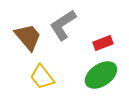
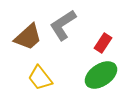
brown trapezoid: rotated 88 degrees clockwise
red rectangle: rotated 36 degrees counterclockwise
yellow trapezoid: moved 2 px left, 1 px down
